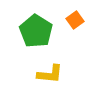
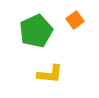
green pentagon: rotated 16 degrees clockwise
